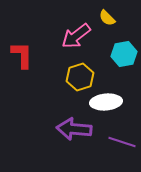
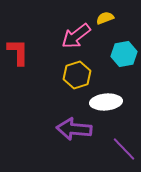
yellow semicircle: moved 2 px left; rotated 114 degrees clockwise
red L-shape: moved 4 px left, 3 px up
yellow hexagon: moved 3 px left, 2 px up
purple line: moved 2 px right, 7 px down; rotated 28 degrees clockwise
